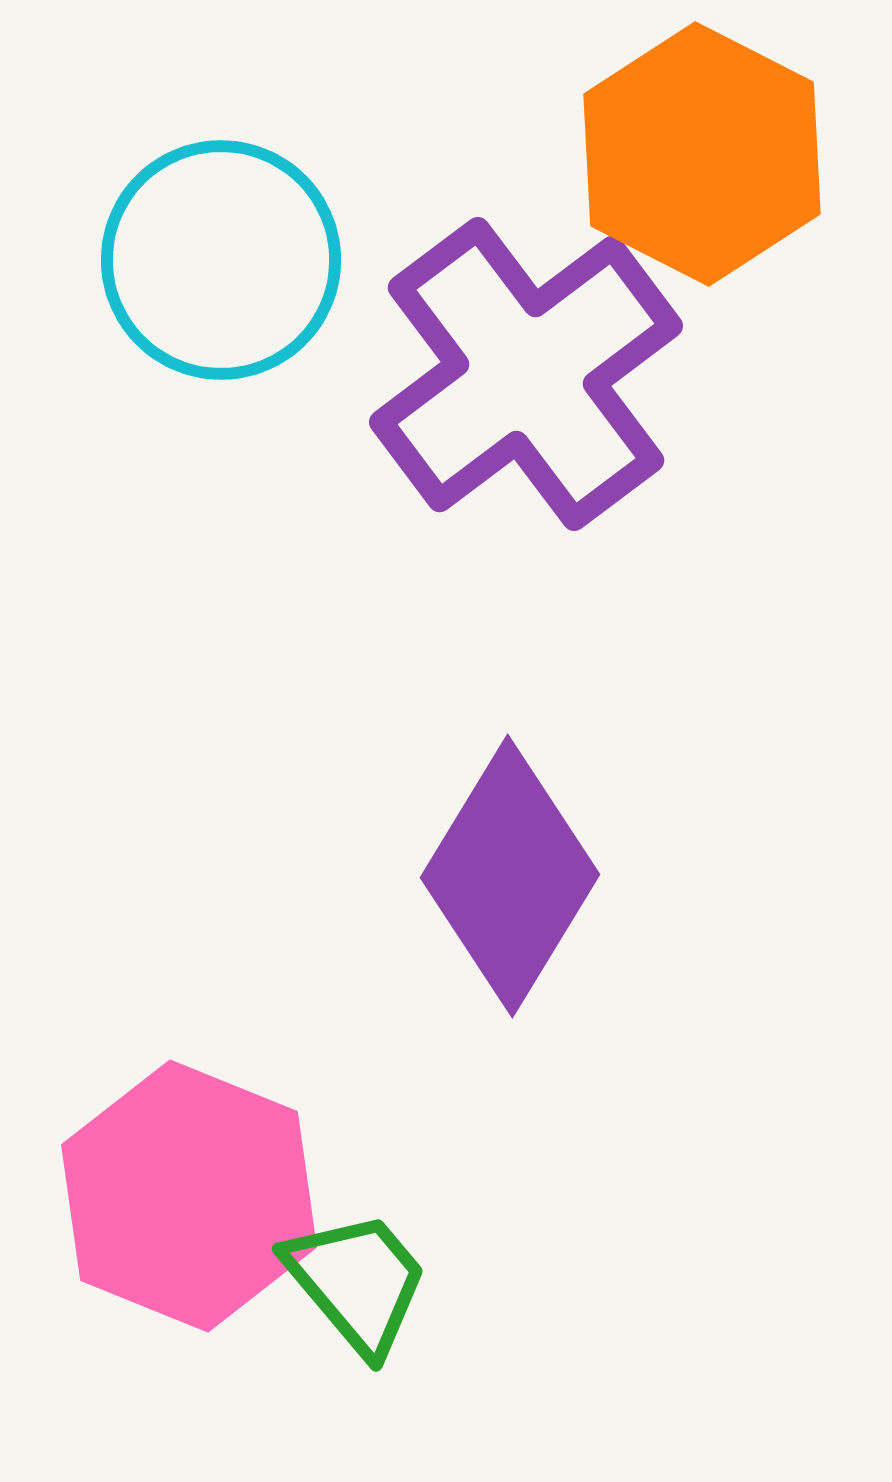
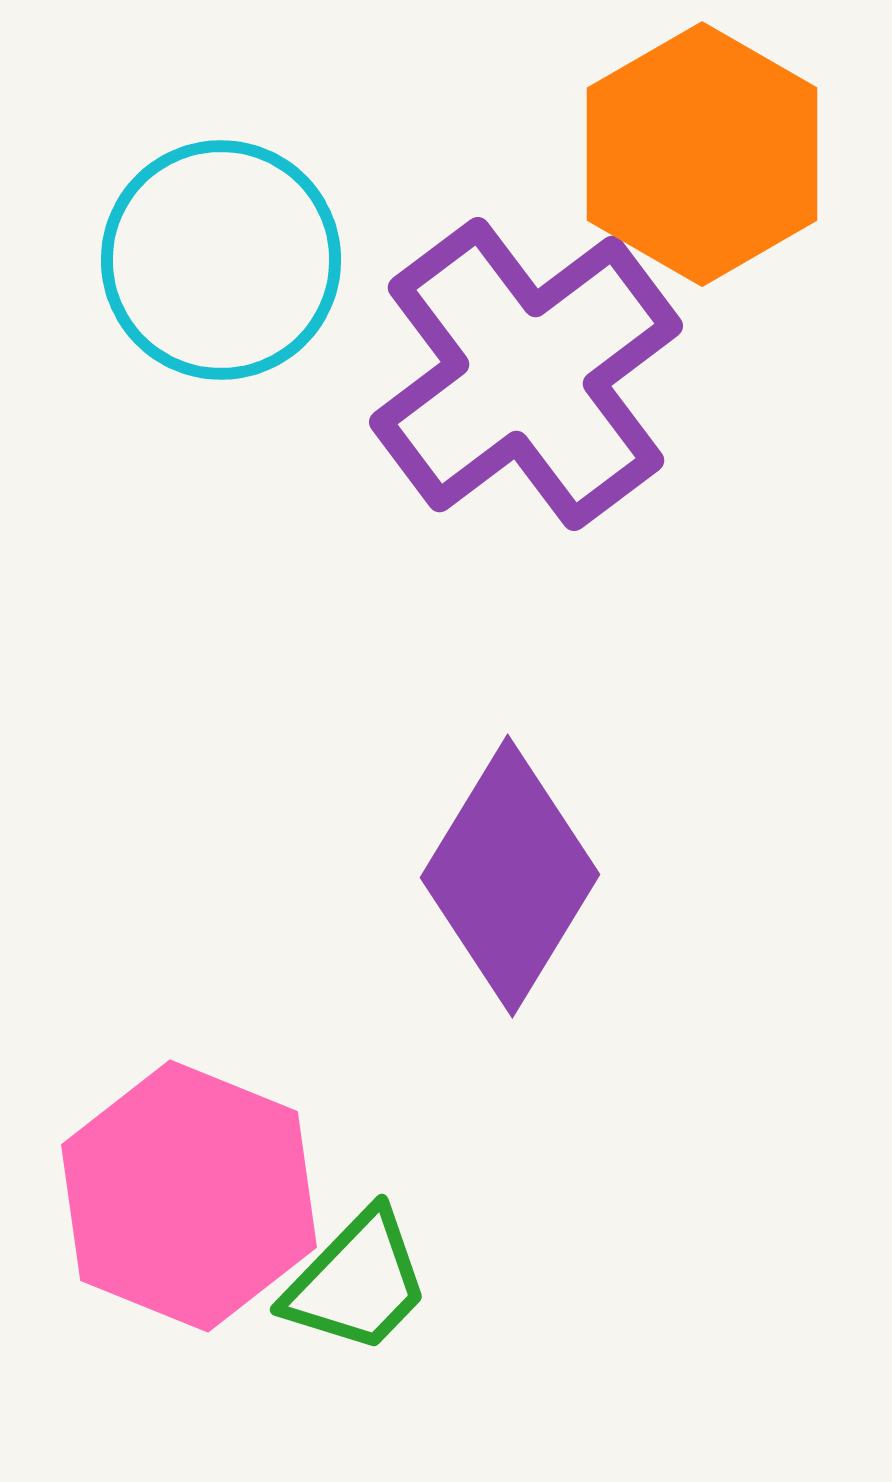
orange hexagon: rotated 3 degrees clockwise
green trapezoid: rotated 84 degrees clockwise
